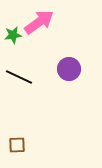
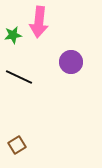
pink arrow: rotated 132 degrees clockwise
purple circle: moved 2 px right, 7 px up
brown square: rotated 30 degrees counterclockwise
